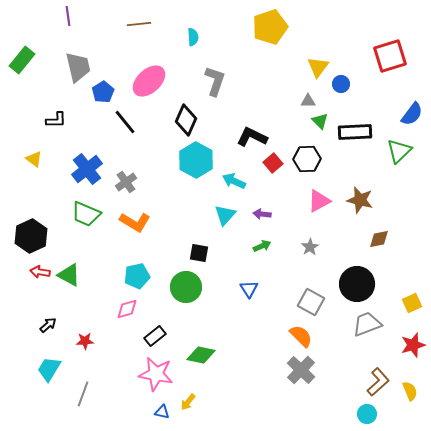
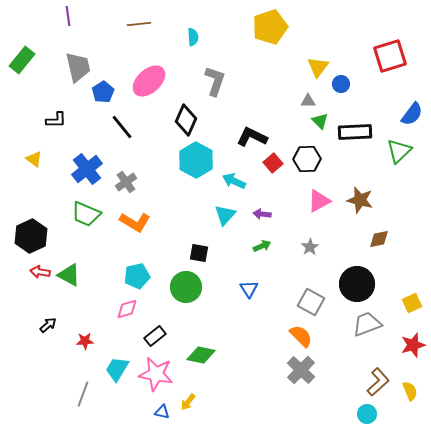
black line at (125, 122): moved 3 px left, 5 px down
cyan trapezoid at (49, 369): moved 68 px right
